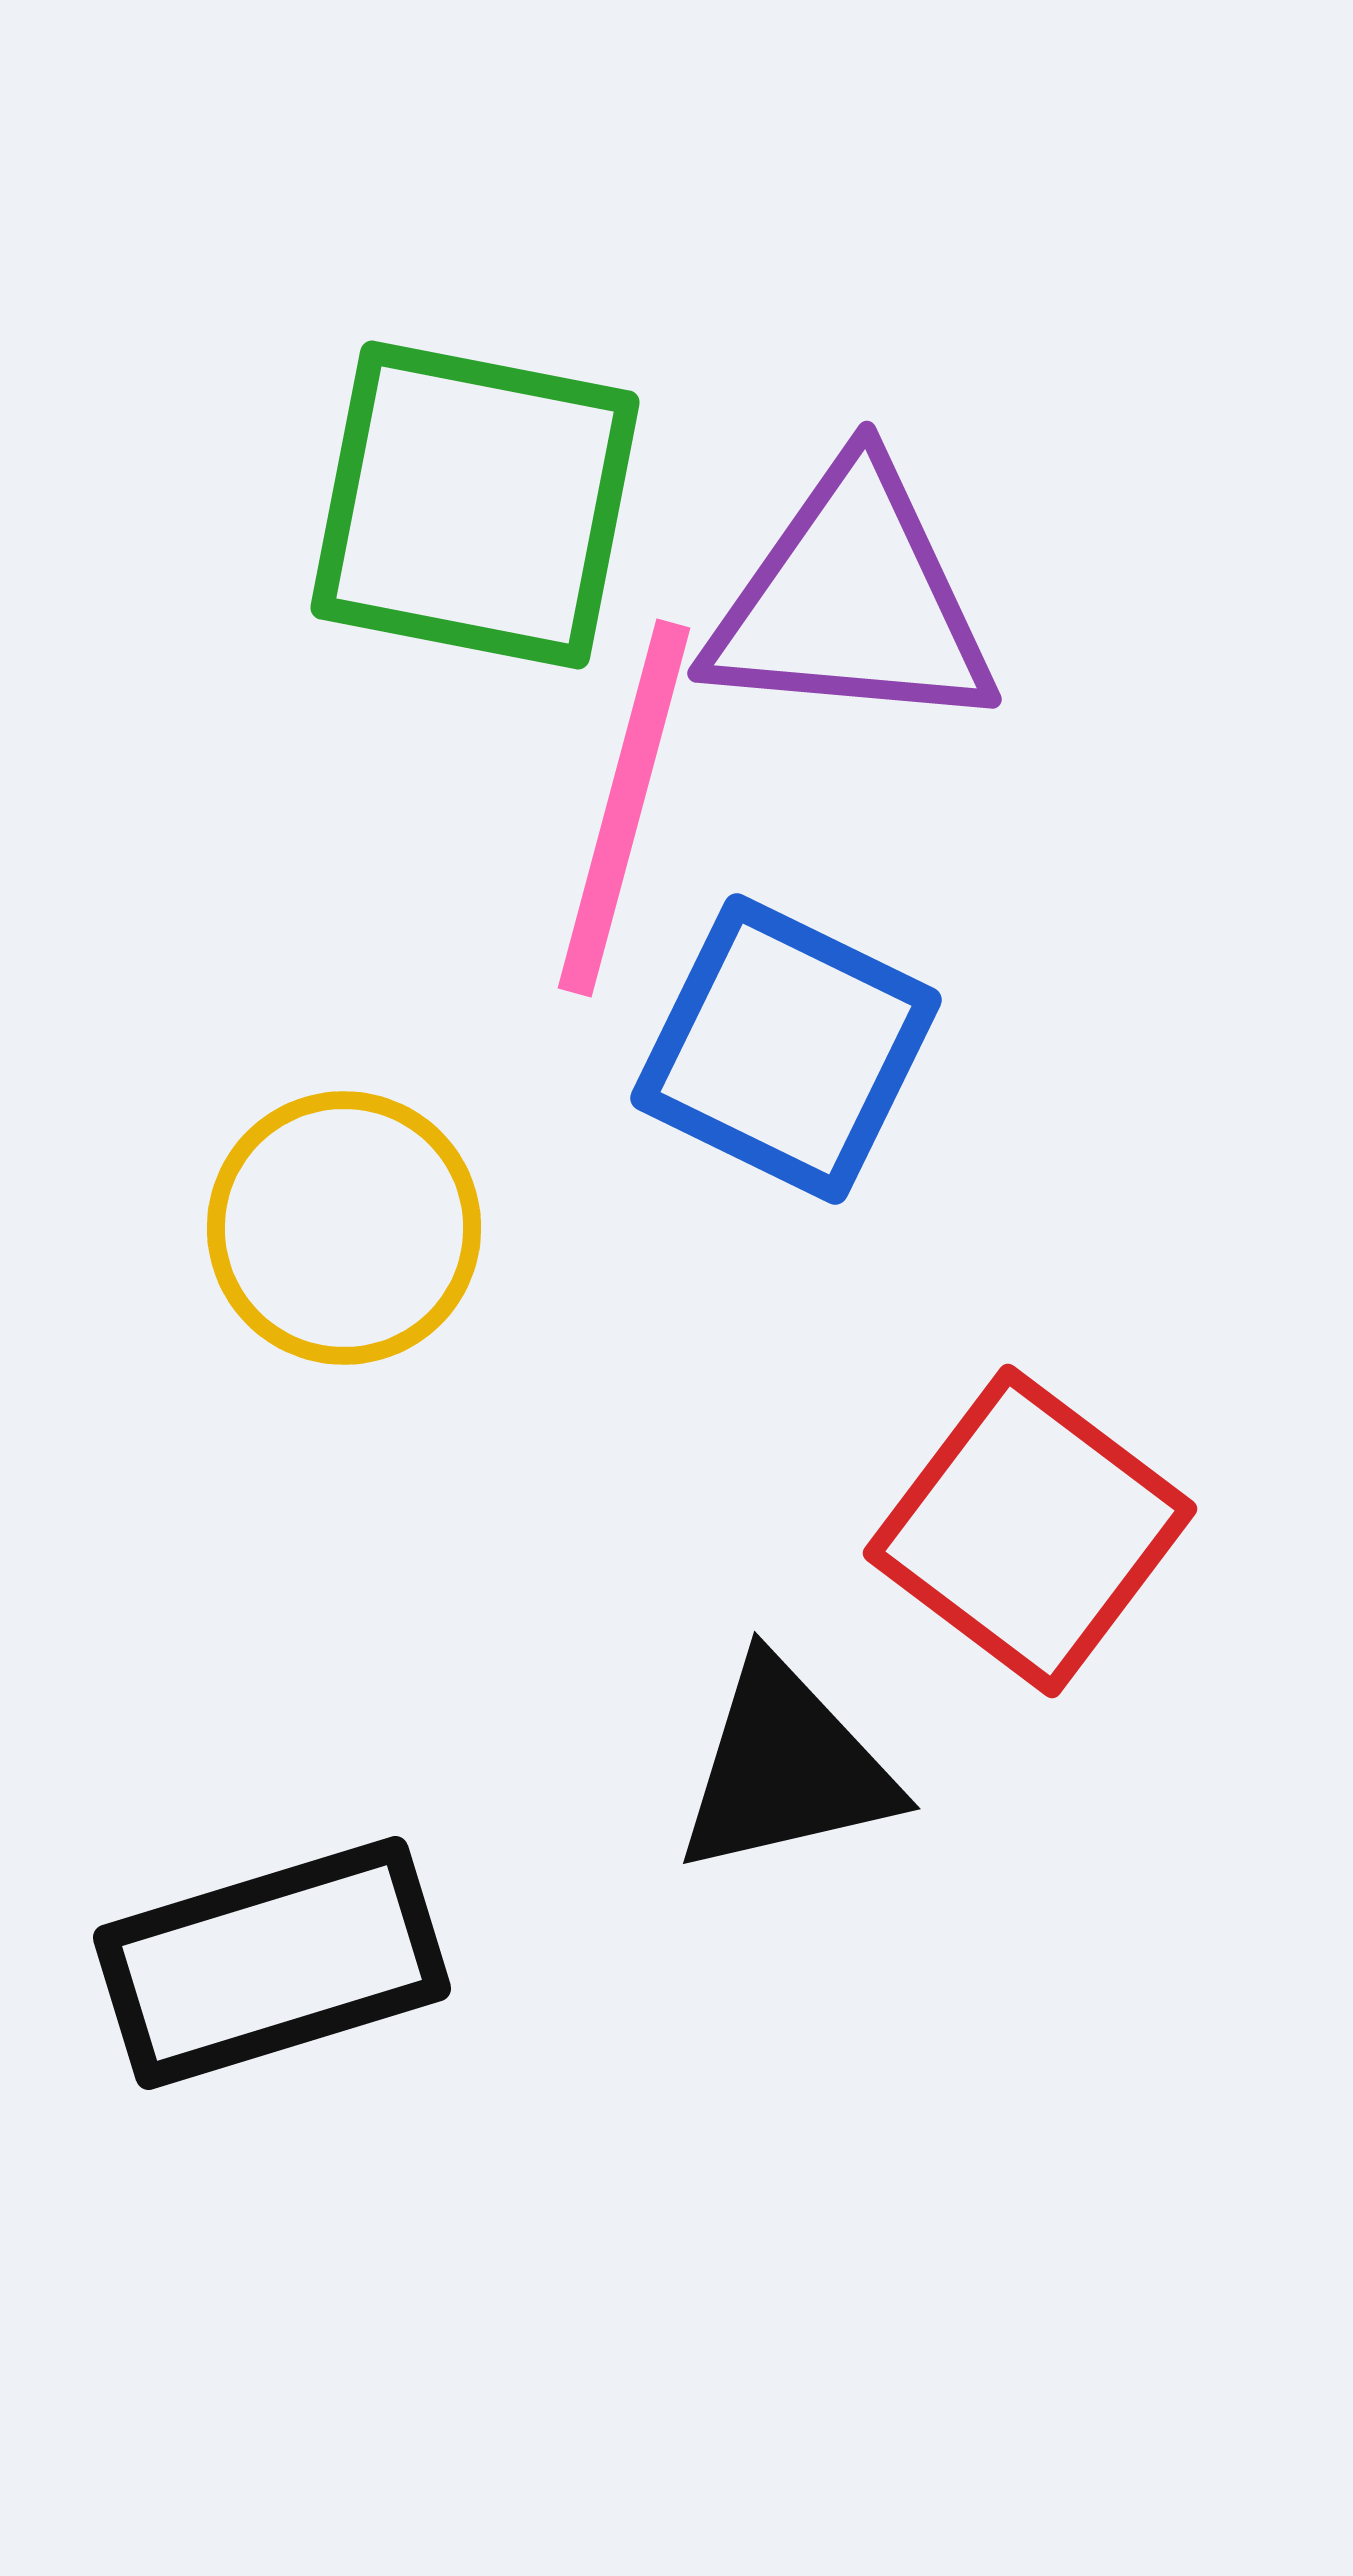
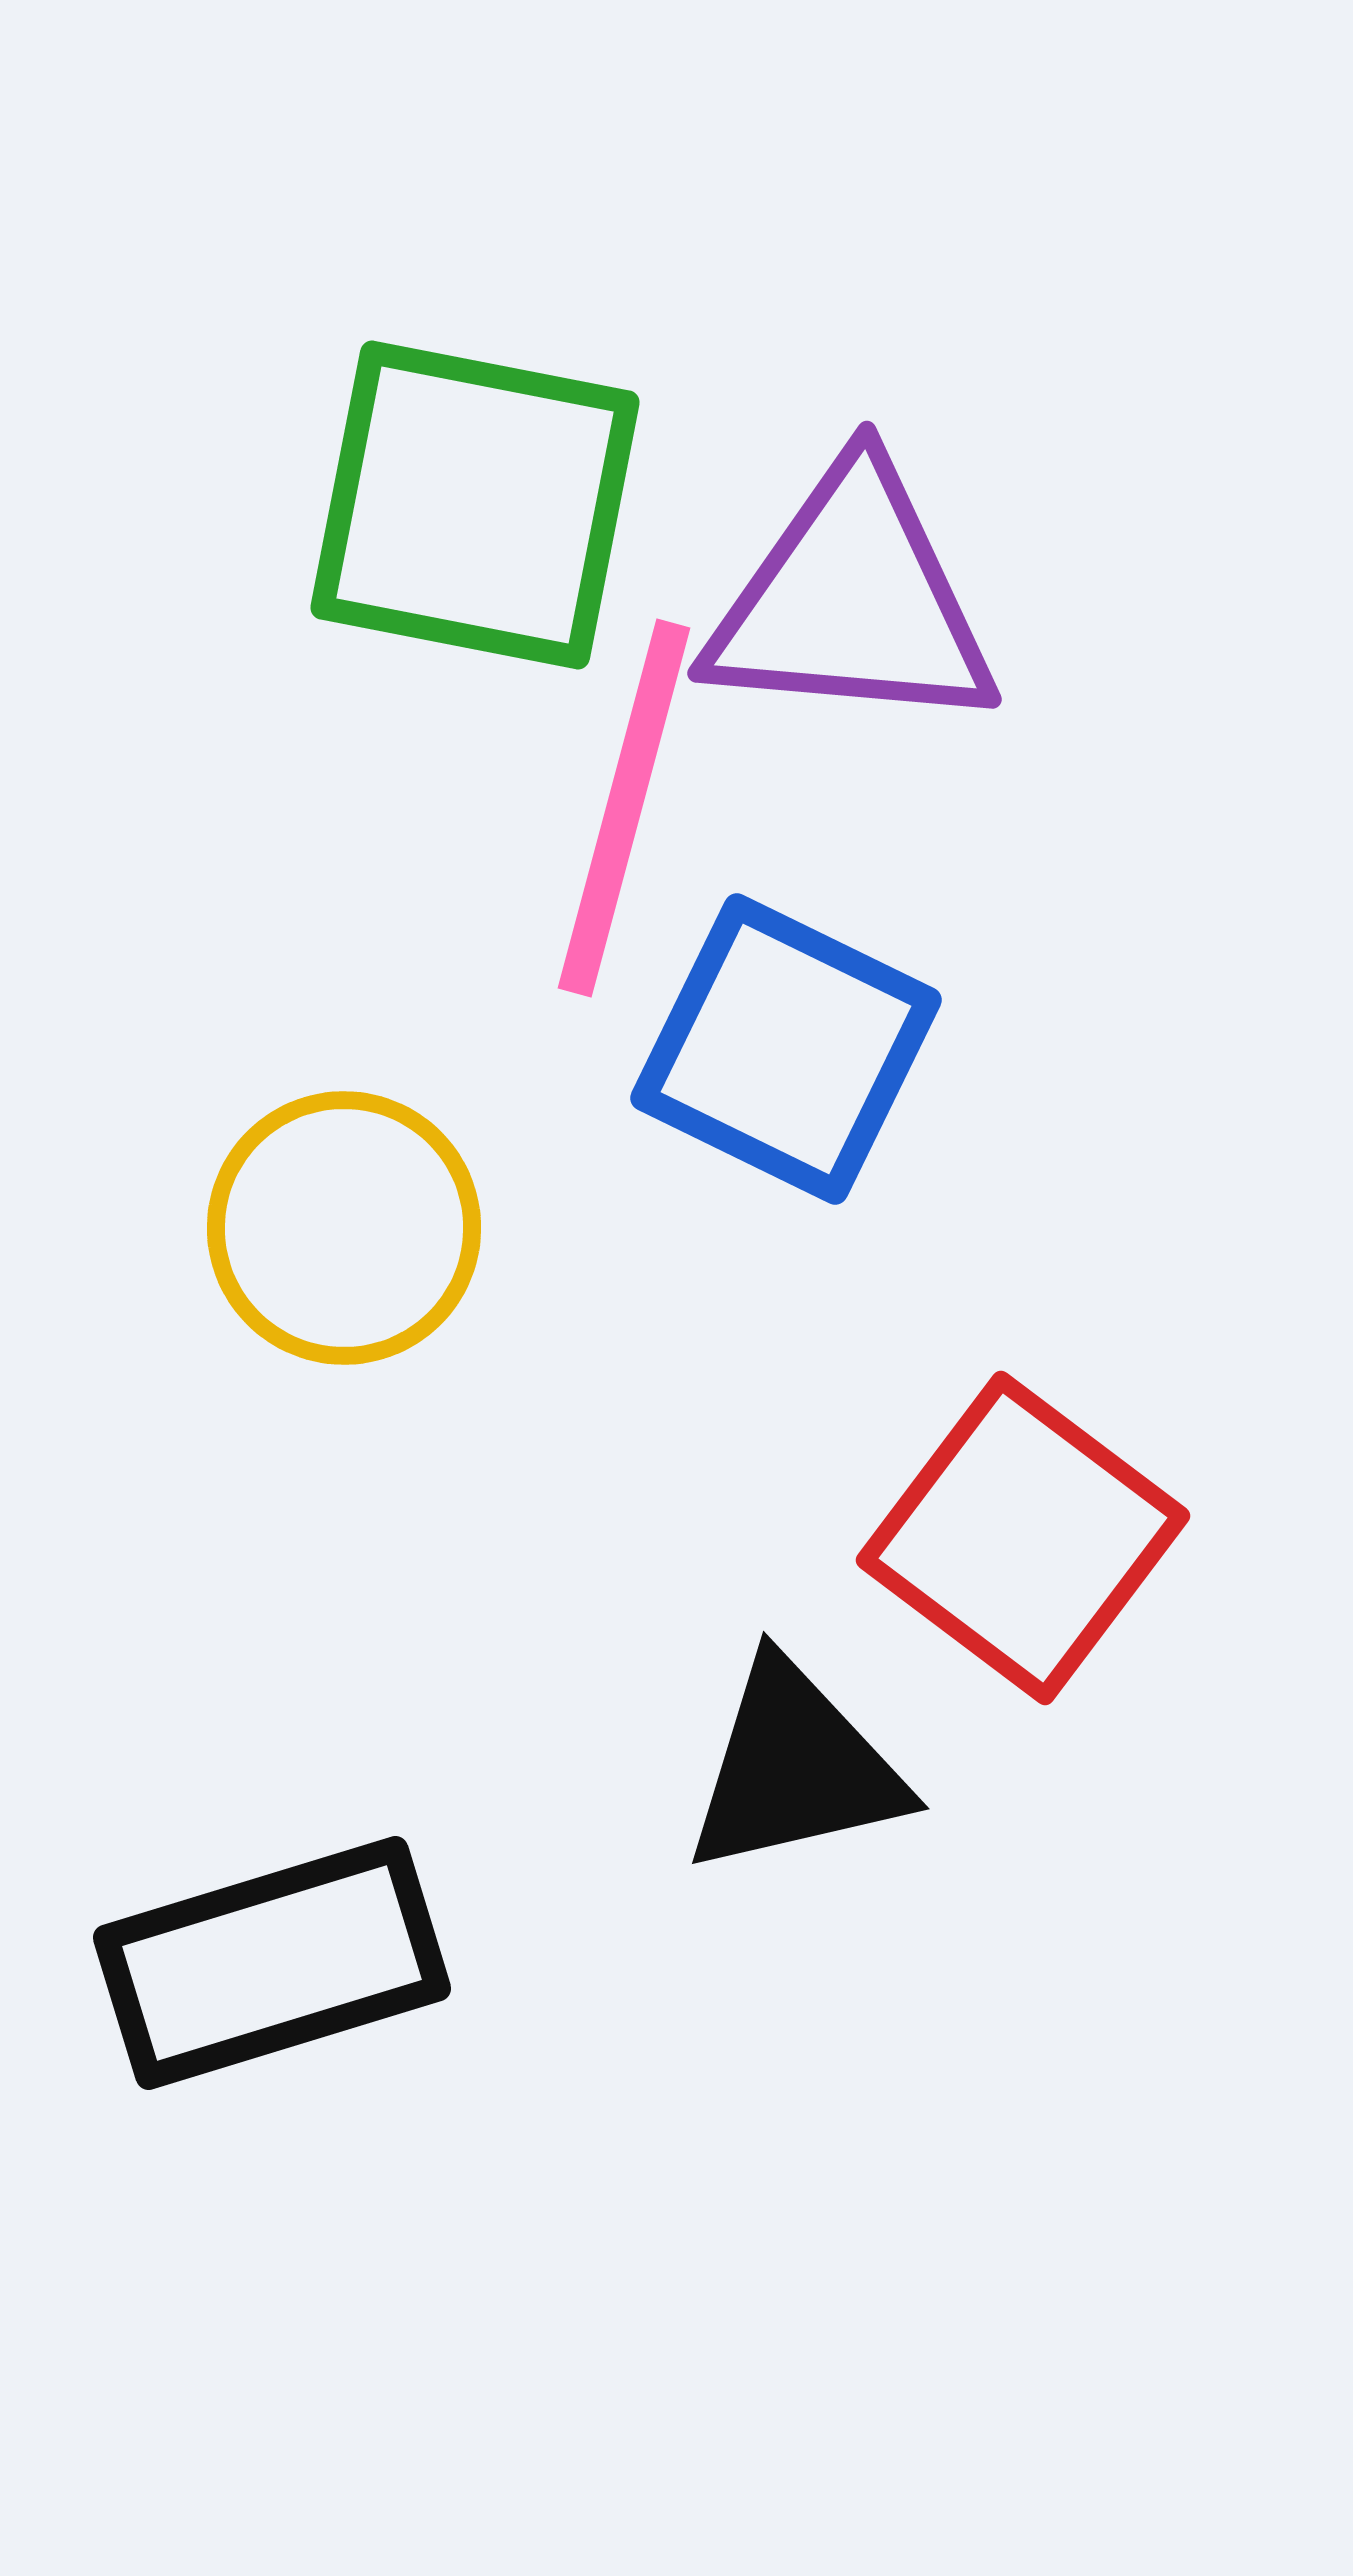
red square: moved 7 px left, 7 px down
black triangle: moved 9 px right
